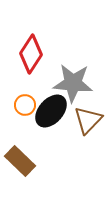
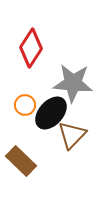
red diamond: moved 6 px up
black ellipse: moved 2 px down
brown triangle: moved 16 px left, 15 px down
brown rectangle: moved 1 px right
